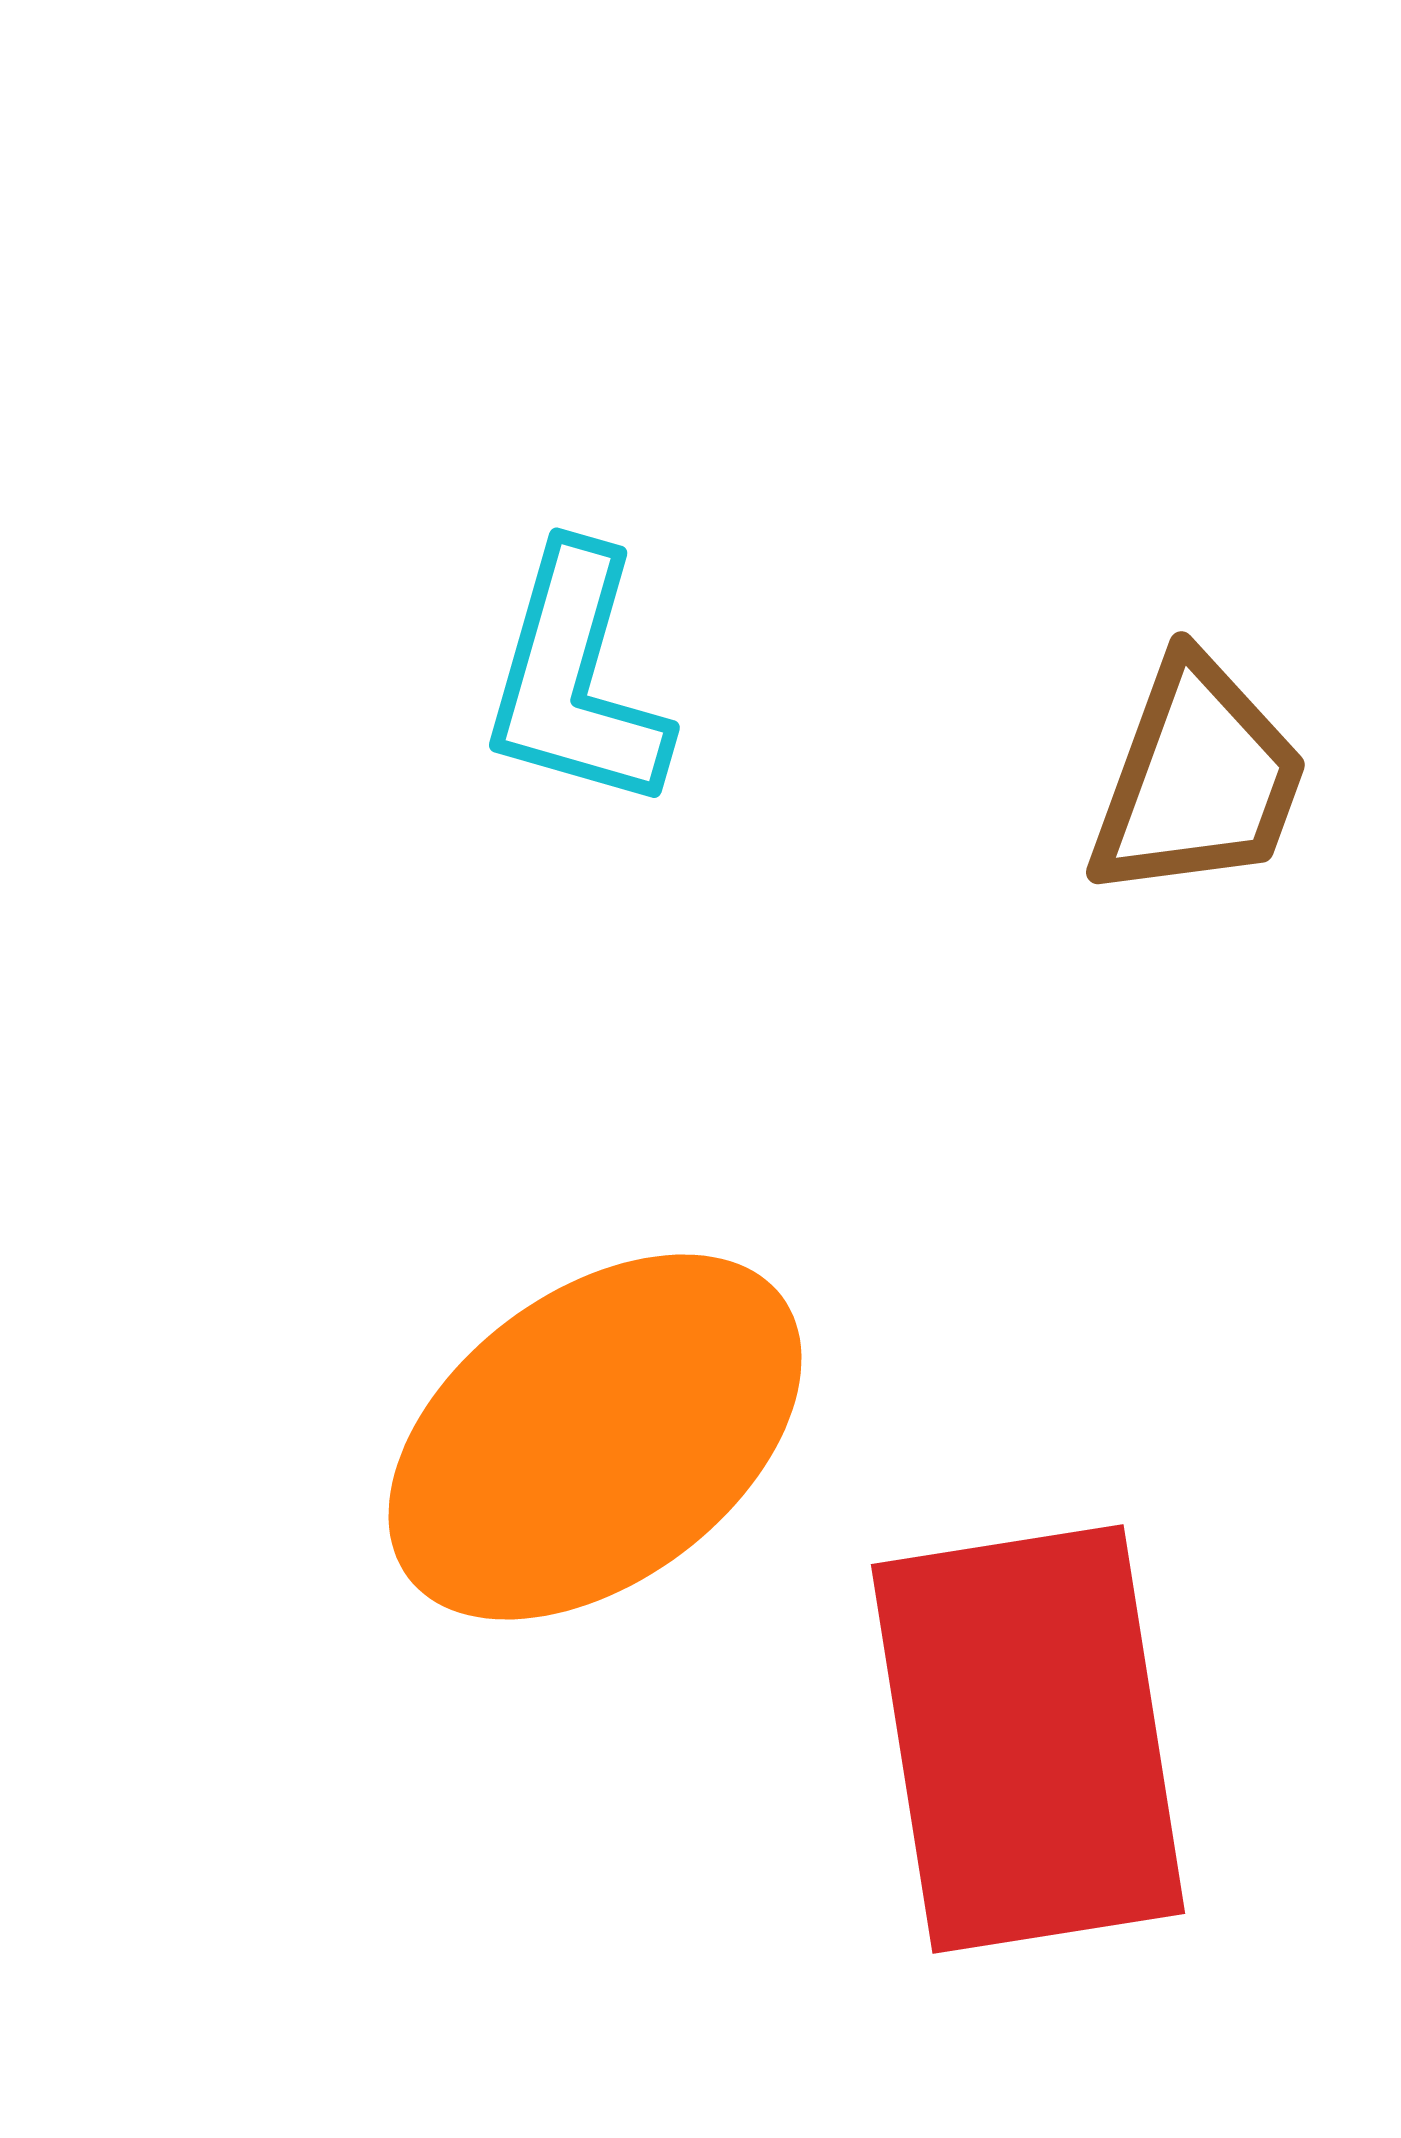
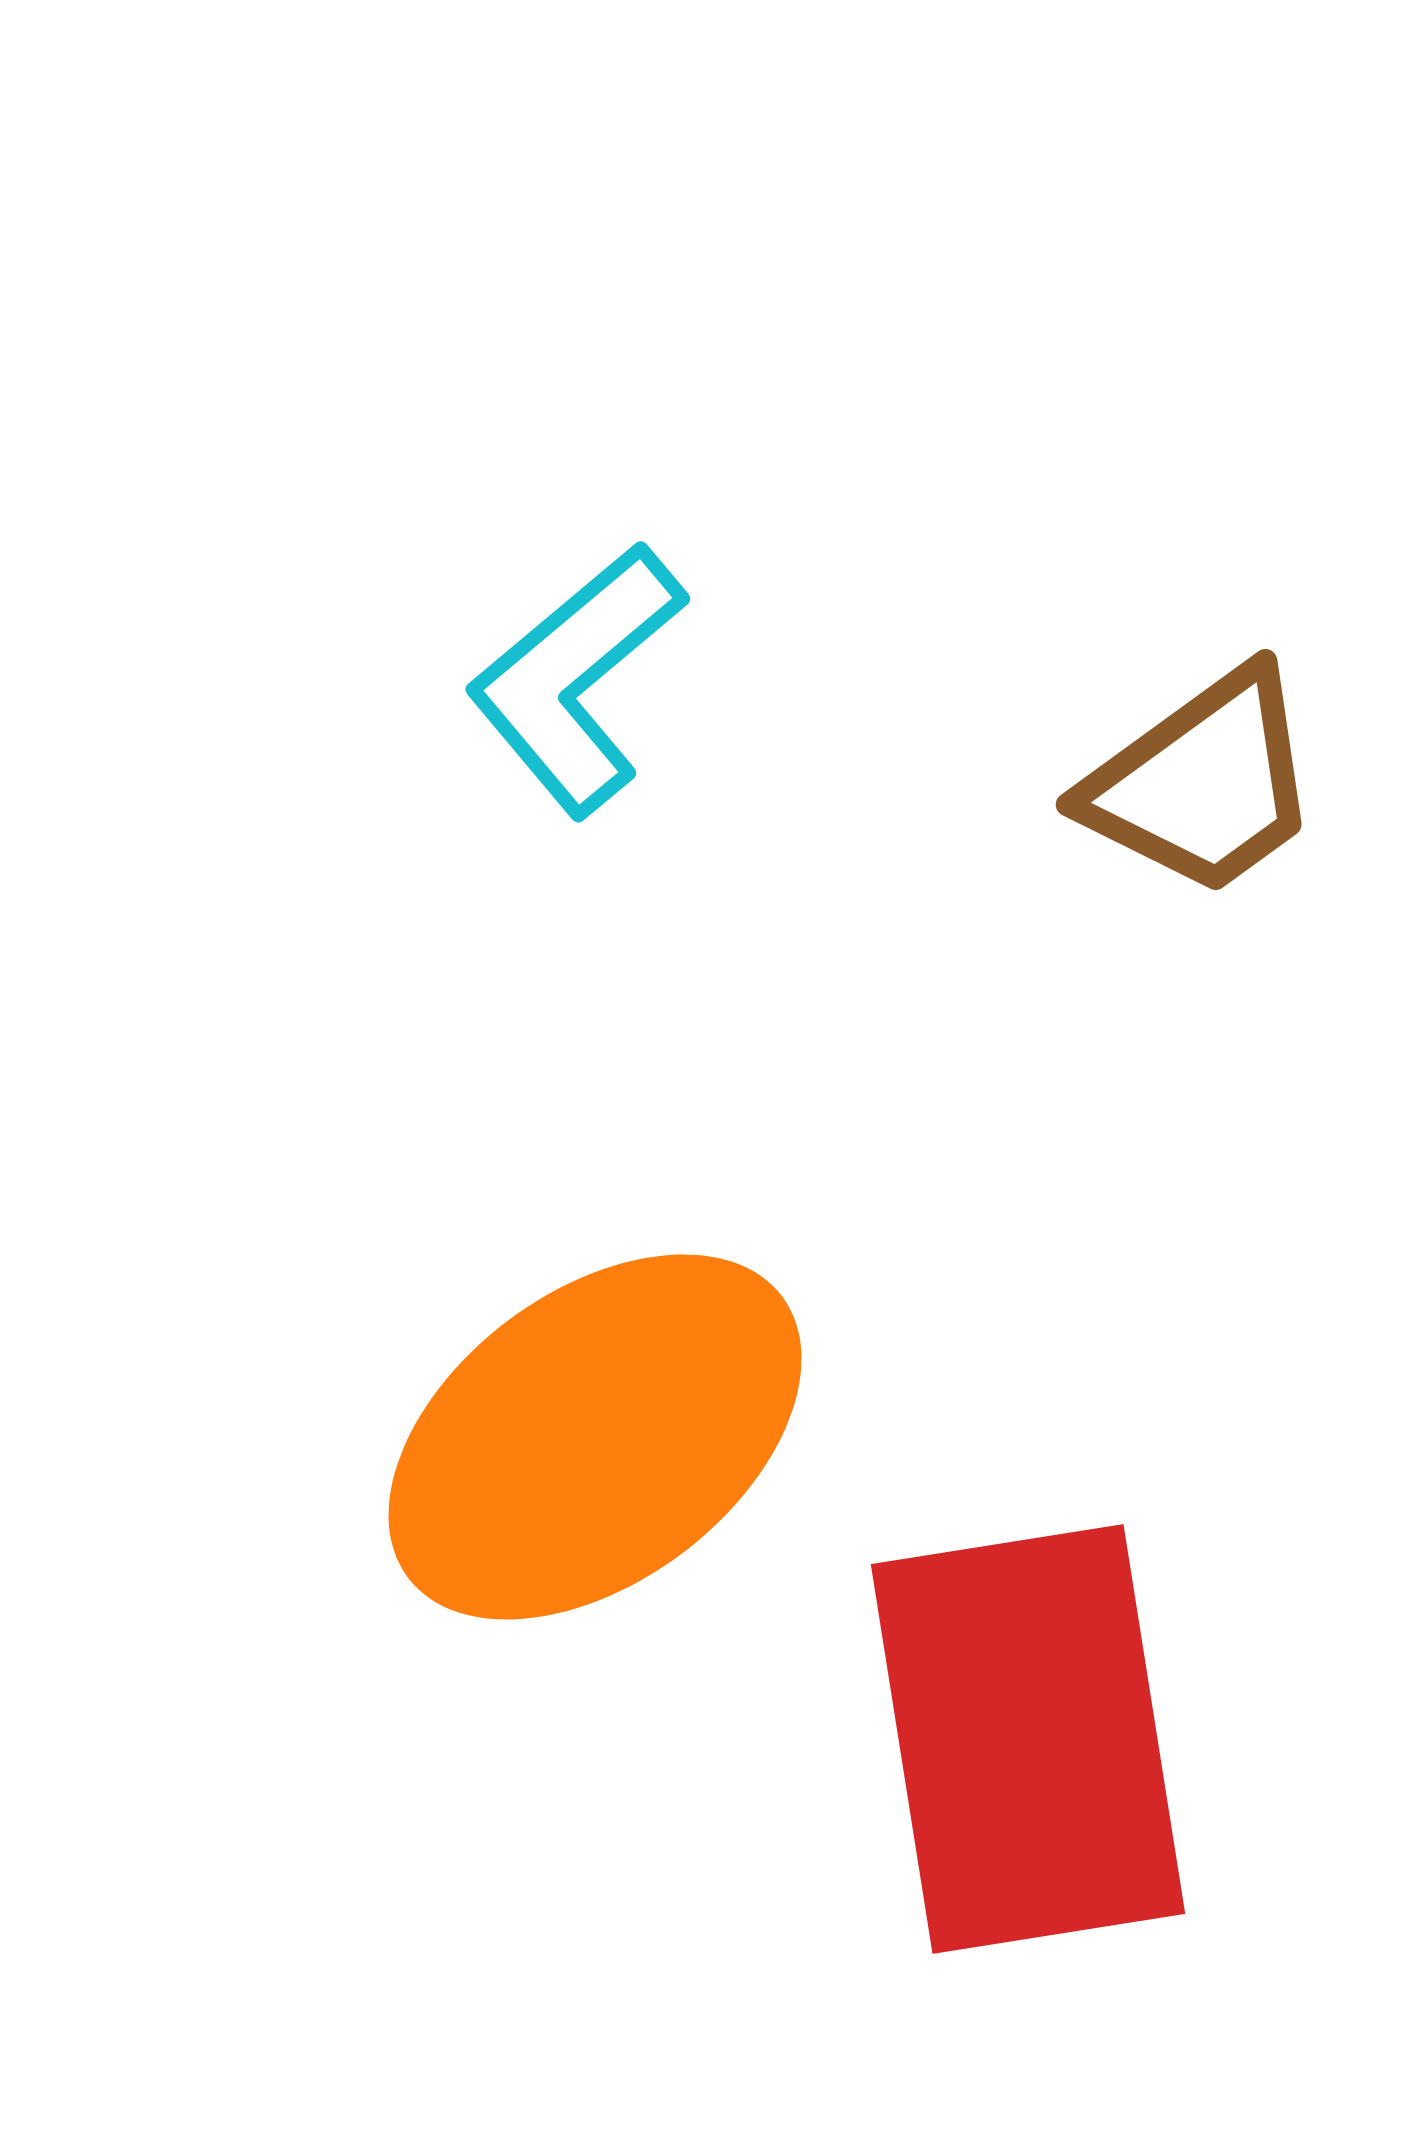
cyan L-shape: rotated 34 degrees clockwise
brown trapezoid: moved 5 px right, 4 px down; rotated 34 degrees clockwise
